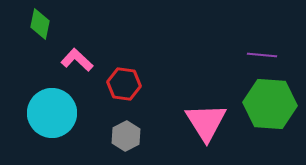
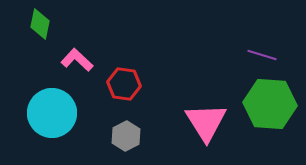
purple line: rotated 12 degrees clockwise
